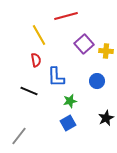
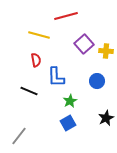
yellow line: rotated 45 degrees counterclockwise
green star: rotated 16 degrees counterclockwise
